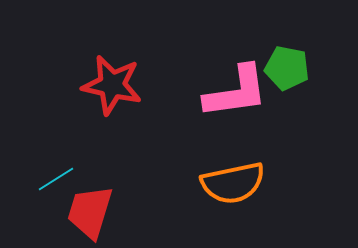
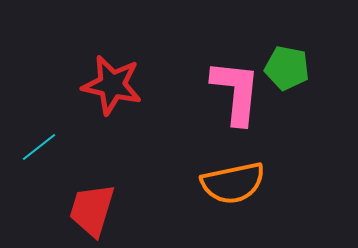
pink L-shape: rotated 76 degrees counterclockwise
cyan line: moved 17 px left, 32 px up; rotated 6 degrees counterclockwise
red trapezoid: moved 2 px right, 2 px up
